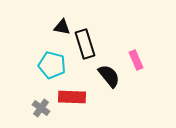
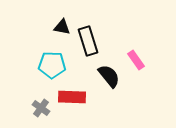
black rectangle: moved 3 px right, 3 px up
pink rectangle: rotated 12 degrees counterclockwise
cyan pentagon: rotated 12 degrees counterclockwise
